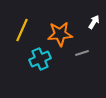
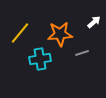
white arrow: rotated 16 degrees clockwise
yellow line: moved 2 px left, 3 px down; rotated 15 degrees clockwise
cyan cross: rotated 15 degrees clockwise
